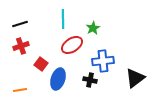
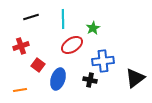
black line: moved 11 px right, 7 px up
red square: moved 3 px left, 1 px down
